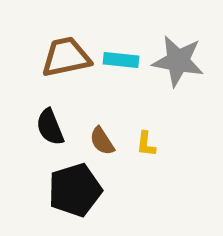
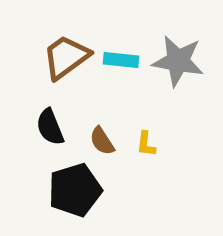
brown trapezoid: rotated 24 degrees counterclockwise
